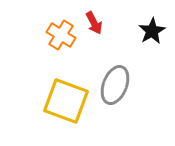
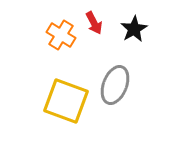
black star: moved 18 px left, 2 px up
